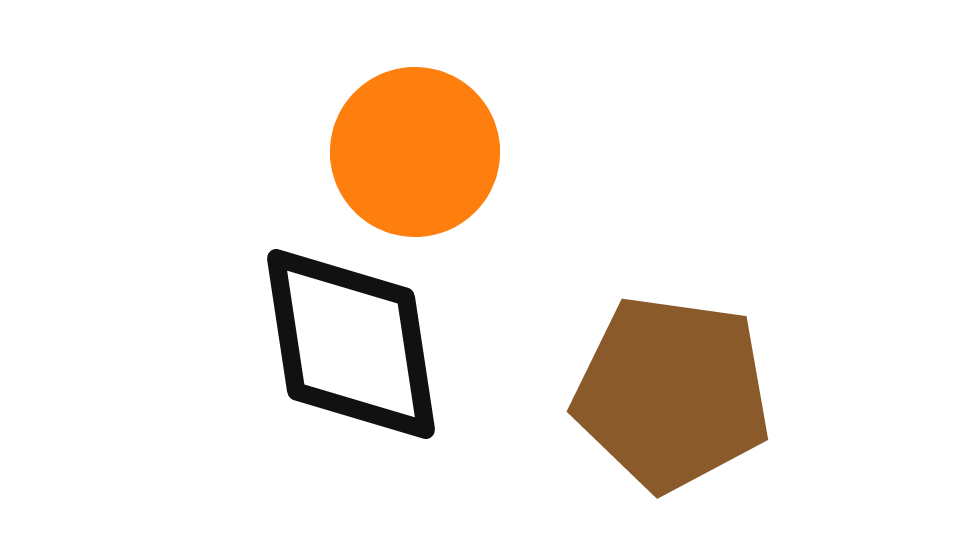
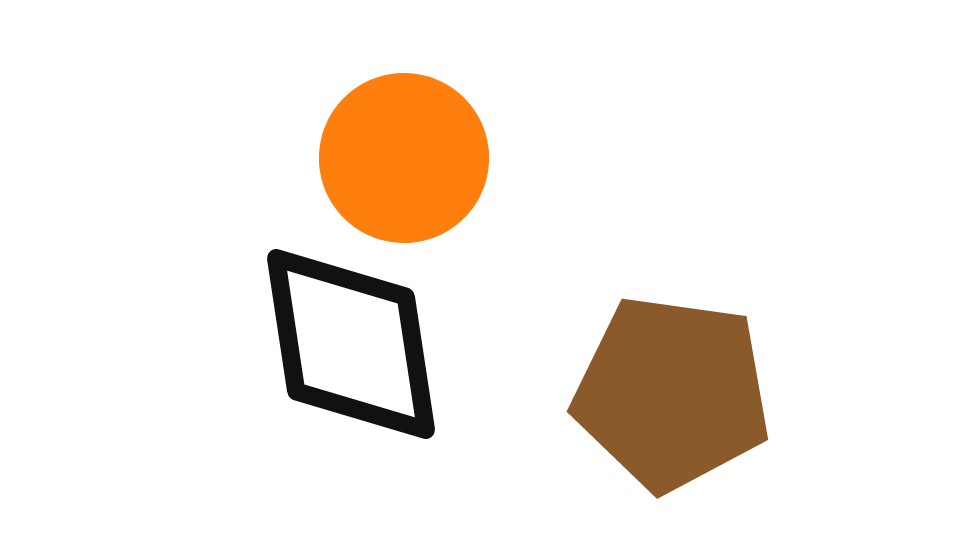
orange circle: moved 11 px left, 6 px down
